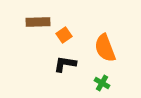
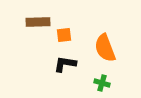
orange square: rotated 28 degrees clockwise
green cross: rotated 14 degrees counterclockwise
